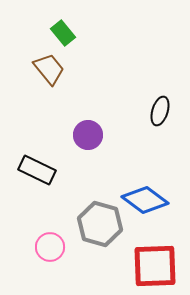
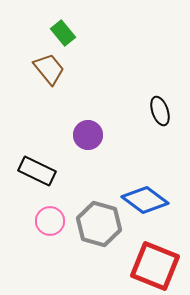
black ellipse: rotated 36 degrees counterclockwise
black rectangle: moved 1 px down
gray hexagon: moved 1 px left
pink circle: moved 26 px up
red square: rotated 24 degrees clockwise
